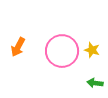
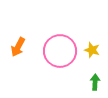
pink circle: moved 2 px left
green arrow: moved 1 px up; rotated 84 degrees clockwise
